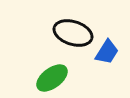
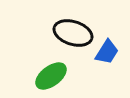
green ellipse: moved 1 px left, 2 px up
